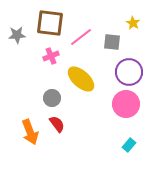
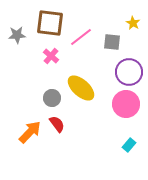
pink cross: rotated 28 degrees counterclockwise
yellow ellipse: moved 9 px down
orange arrow: rotated 115 degrees counterclockwise
